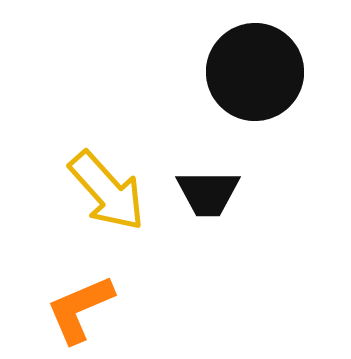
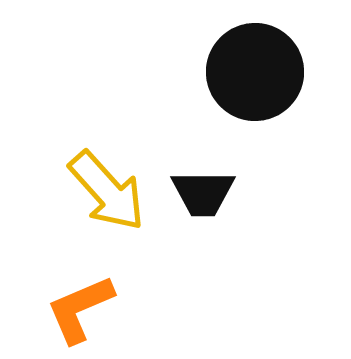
black trapezoid: moved 5 px left
